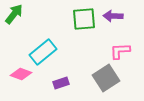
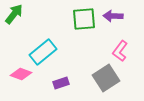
pink L-shape: rotated 50 degrees counterclockwise
